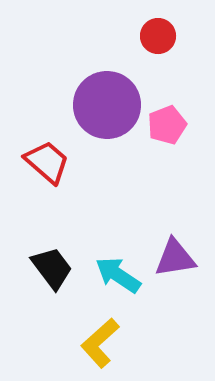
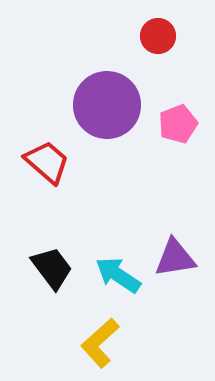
pink pentagon: moved 11 px right, 1 px up
